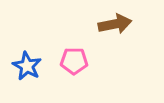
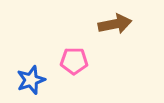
blue star: moved 4 px right, 14 px down; rotated 24 degrees clockwise
